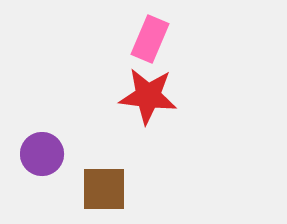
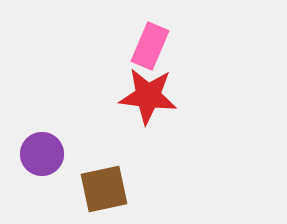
pink rectangle: moved 7 px down
brown square: rotated 12 degrees counterclockwise
